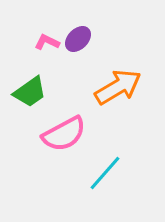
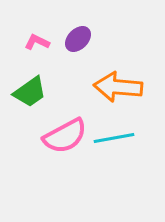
pink L-shape: moved 10 px left
orange arrow: rotated 144 degrees counterclockwise
pink semicircle: moved 1 px right, 2 px down
cyan line: moved 9 px right, 35 px up; rotated 39 degrees clockwise
